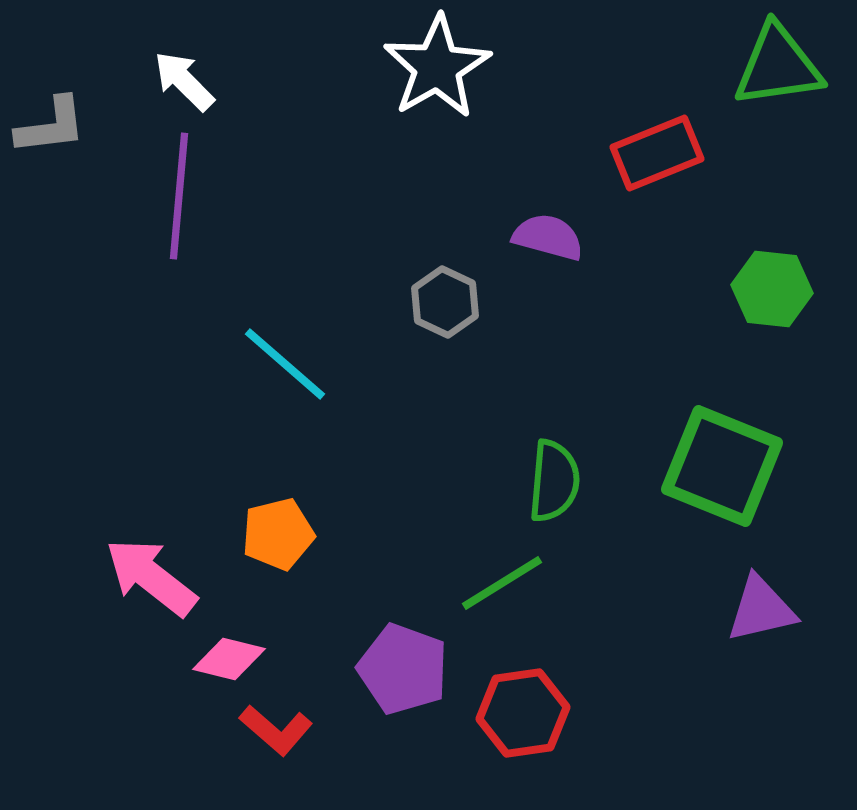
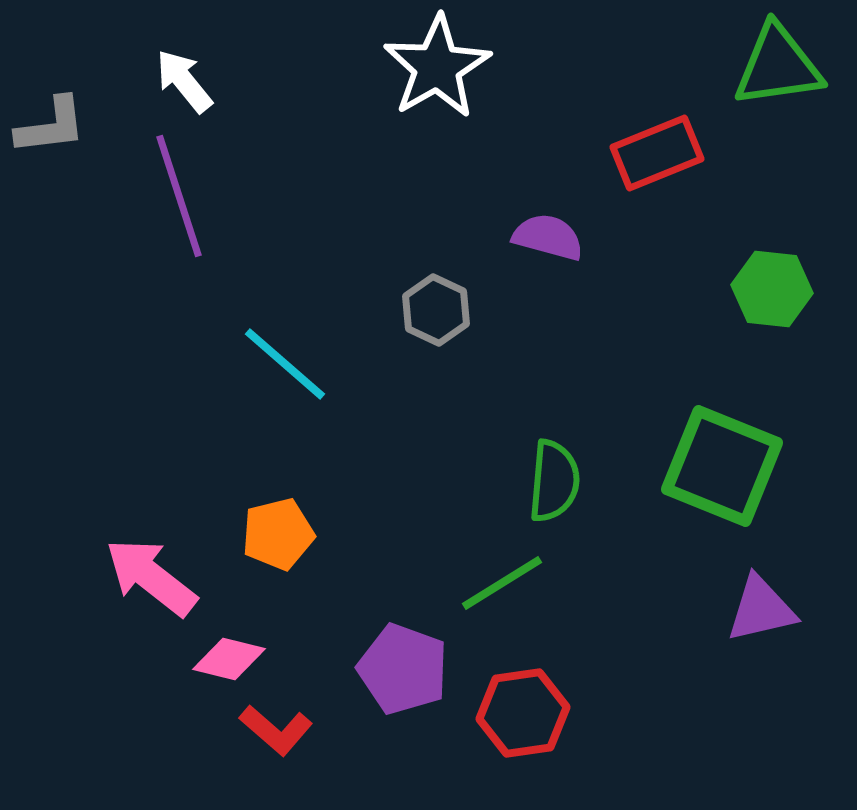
white arrow: rotated 6 degrees clockwise
purple line: rotated 23 degrees counterclockwise
gray hexagon: moved 9 px left, 8 px down
